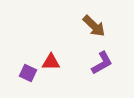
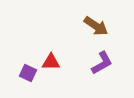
brown arrow: moved 2 px right; rotated 10 degrees counterclockwise
